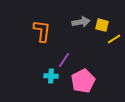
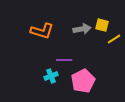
gray arrow: moved 1 px right, 7 px down
orange L-shape: rotated 100 degrees clockwise
purple line: rotated 56 degrees clockwise
cyan cross: rotated 24 degrees counterclockwise
